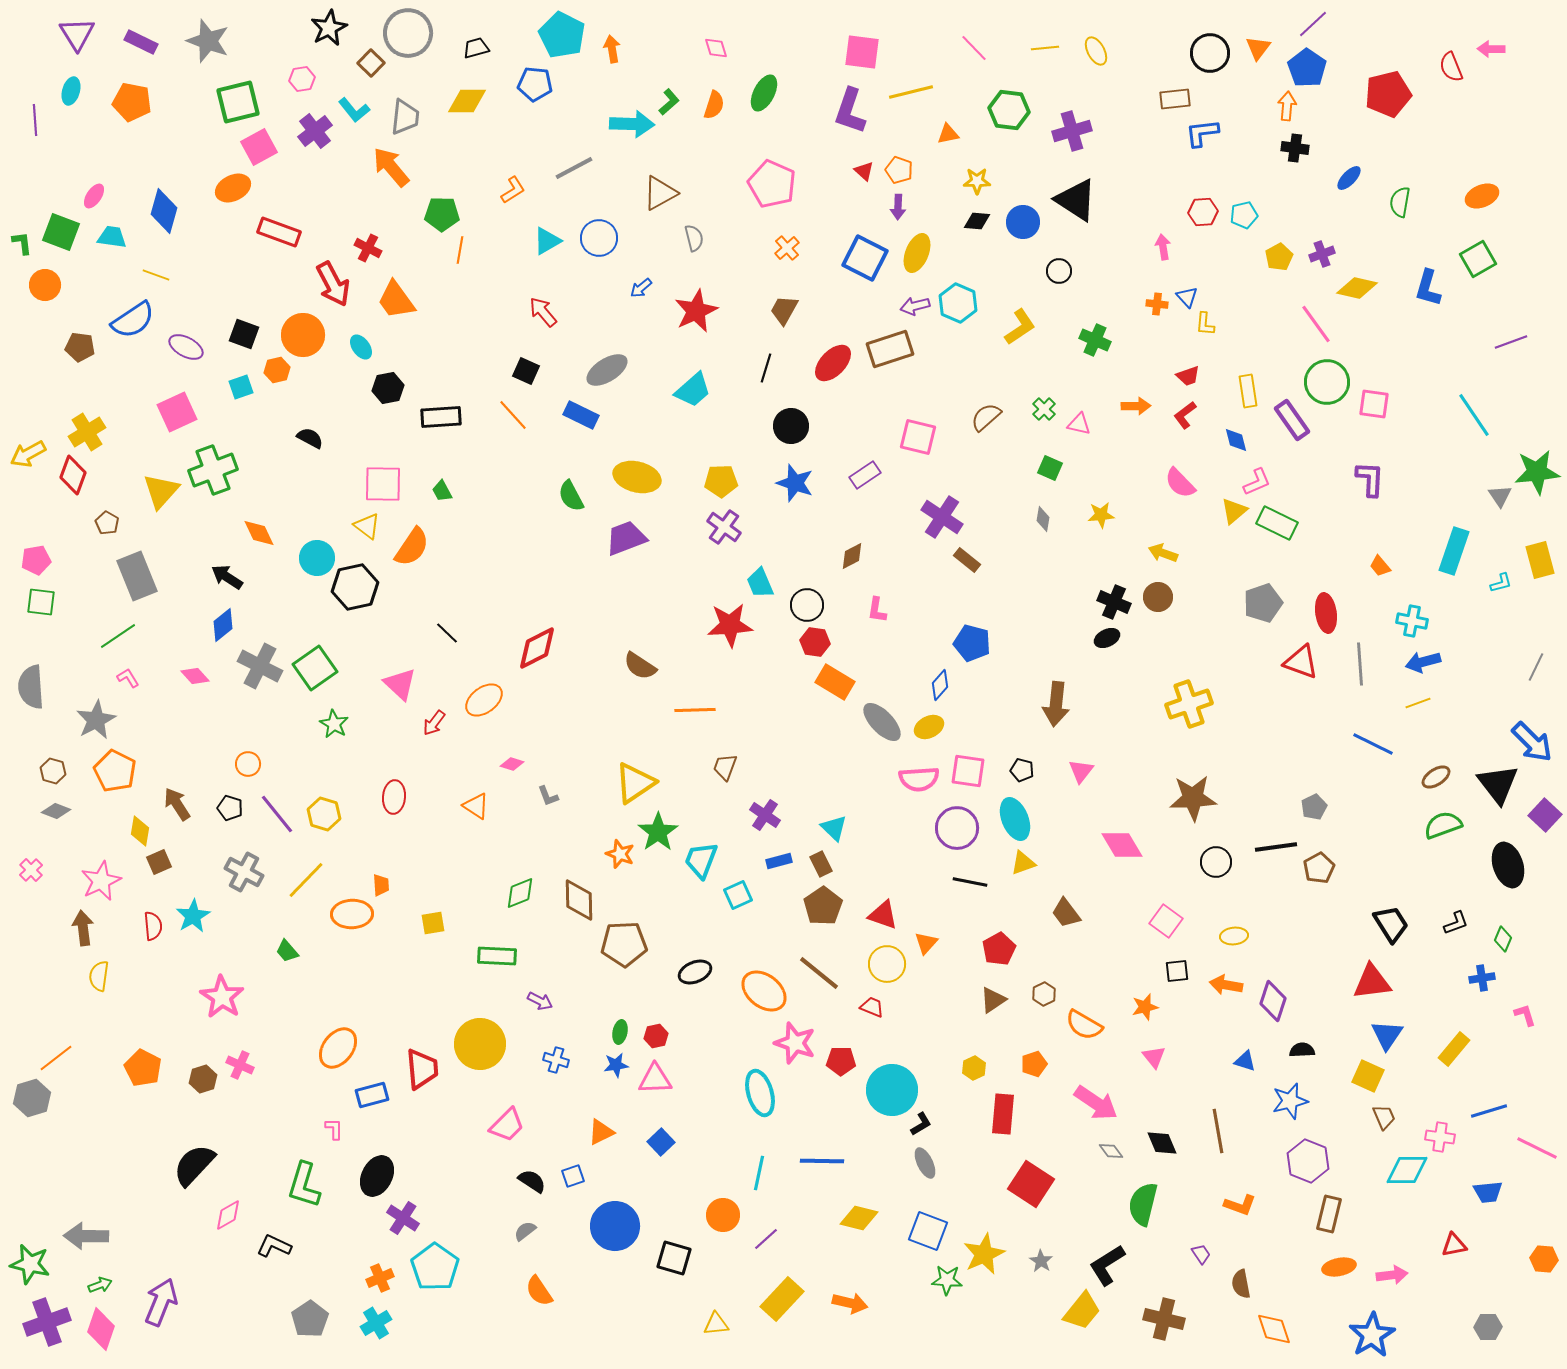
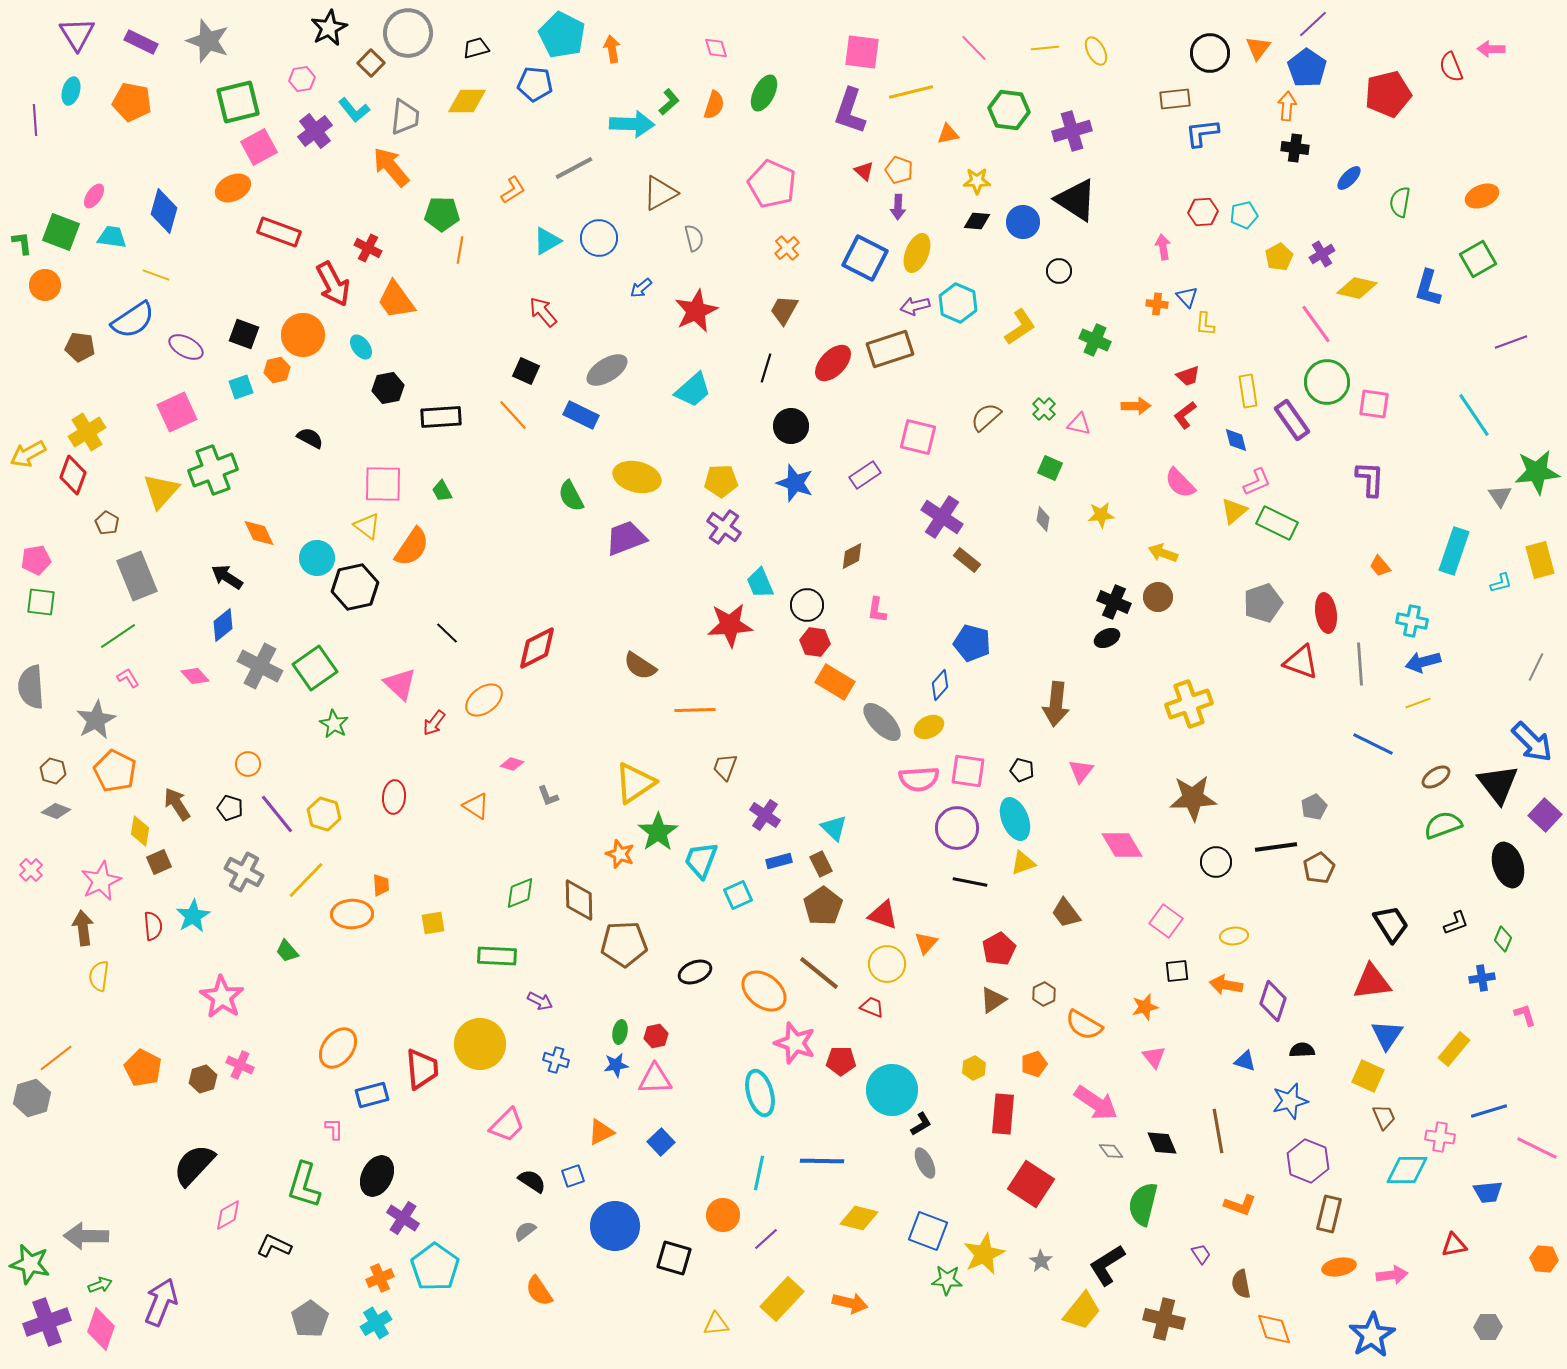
purple cross at (1322, 254): rotated 10 degrees counterclockwise
